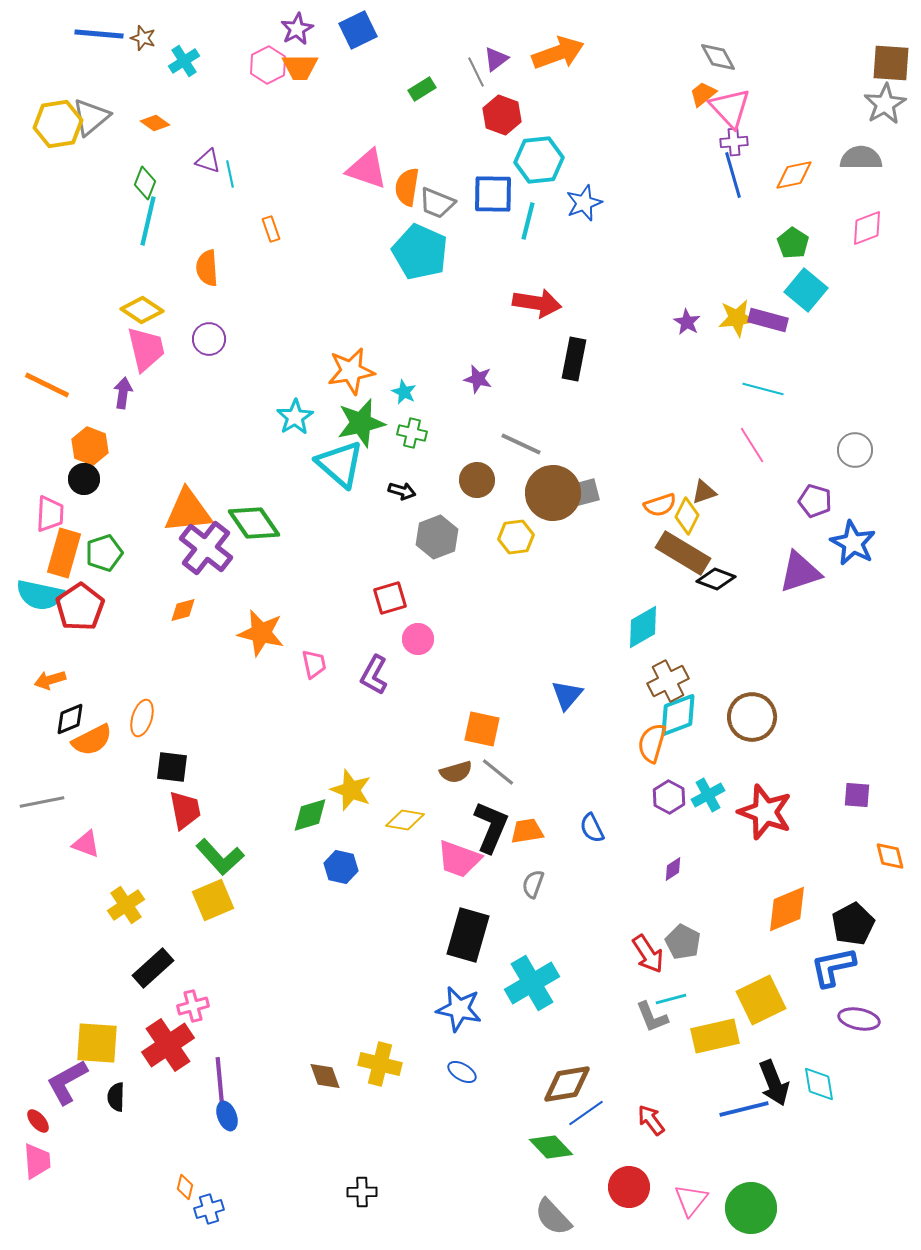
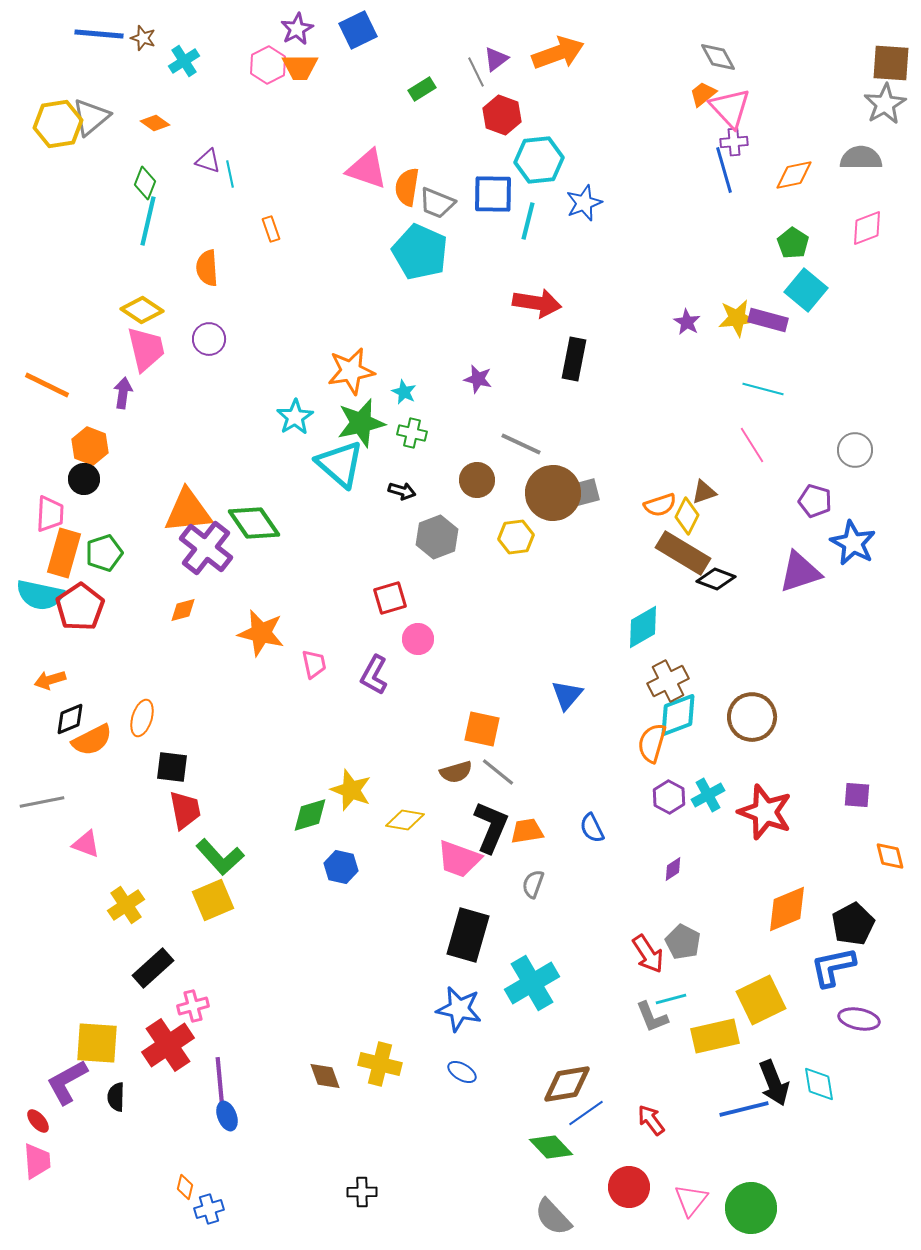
blue line at (733, 175): moved 9 px left, 5 px up
